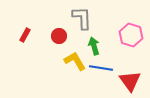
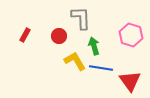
gray L-shape: moved 1 px left
